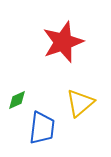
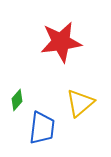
red star: moved 2 px left; rotated 12 degrees clockwise
green diamond: rotated 25 degrees counterclockwise
